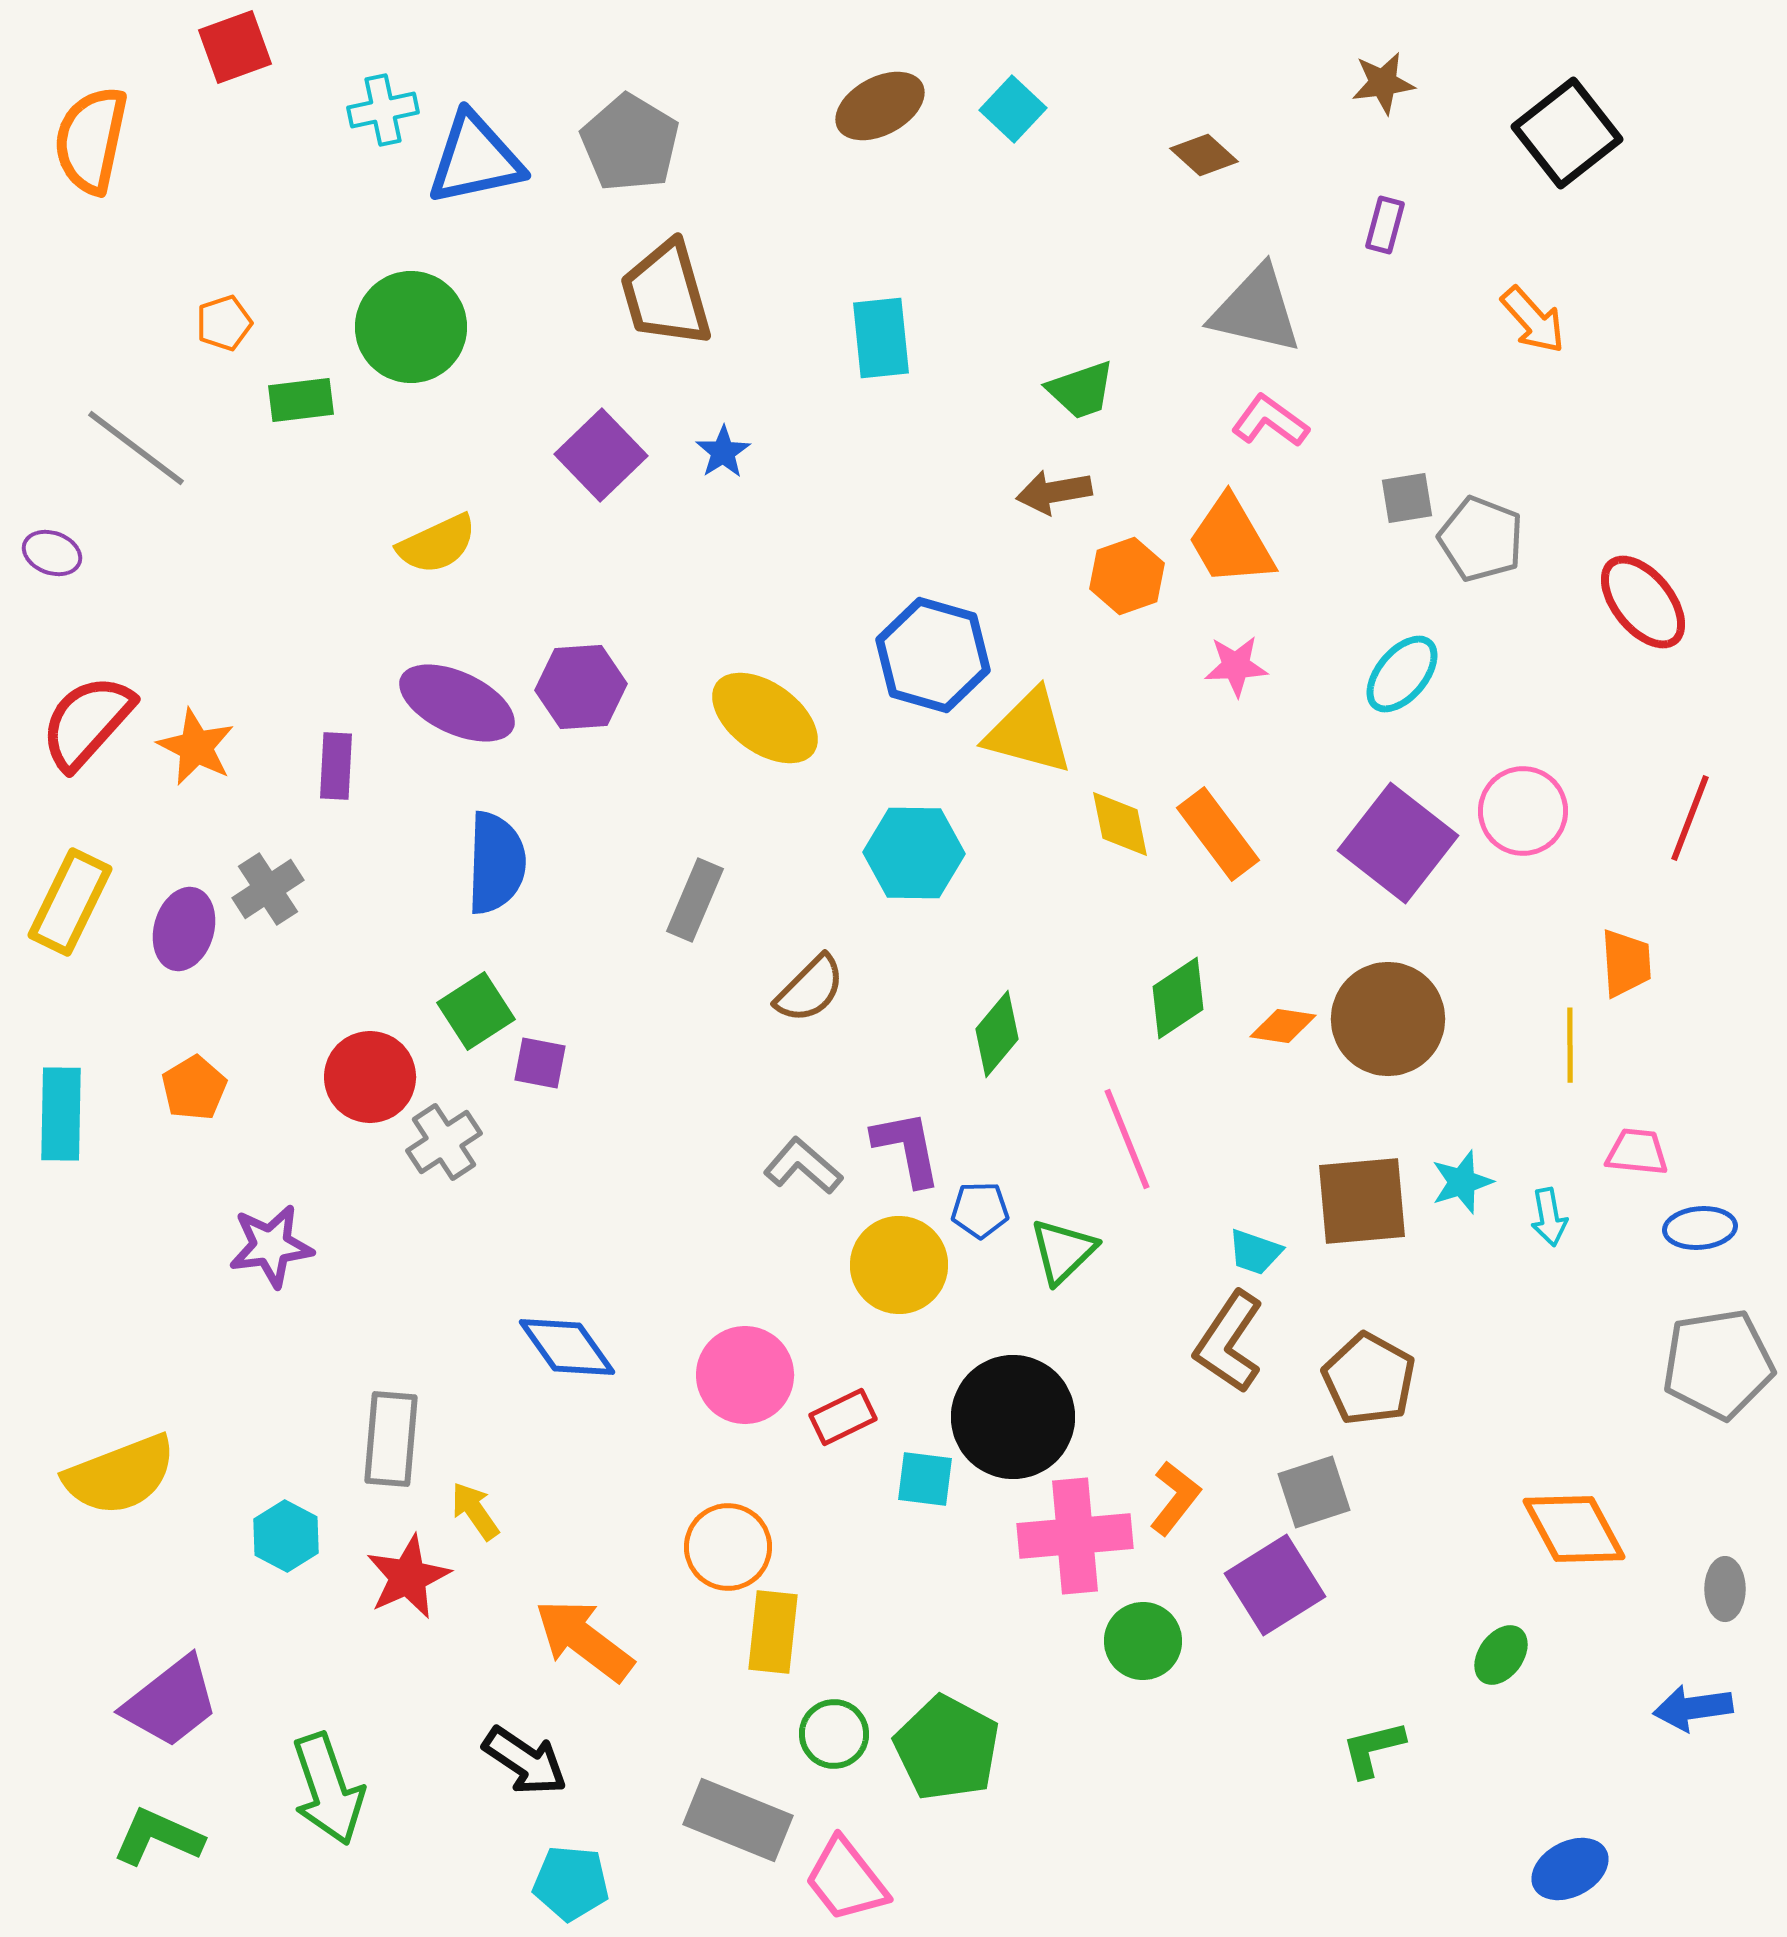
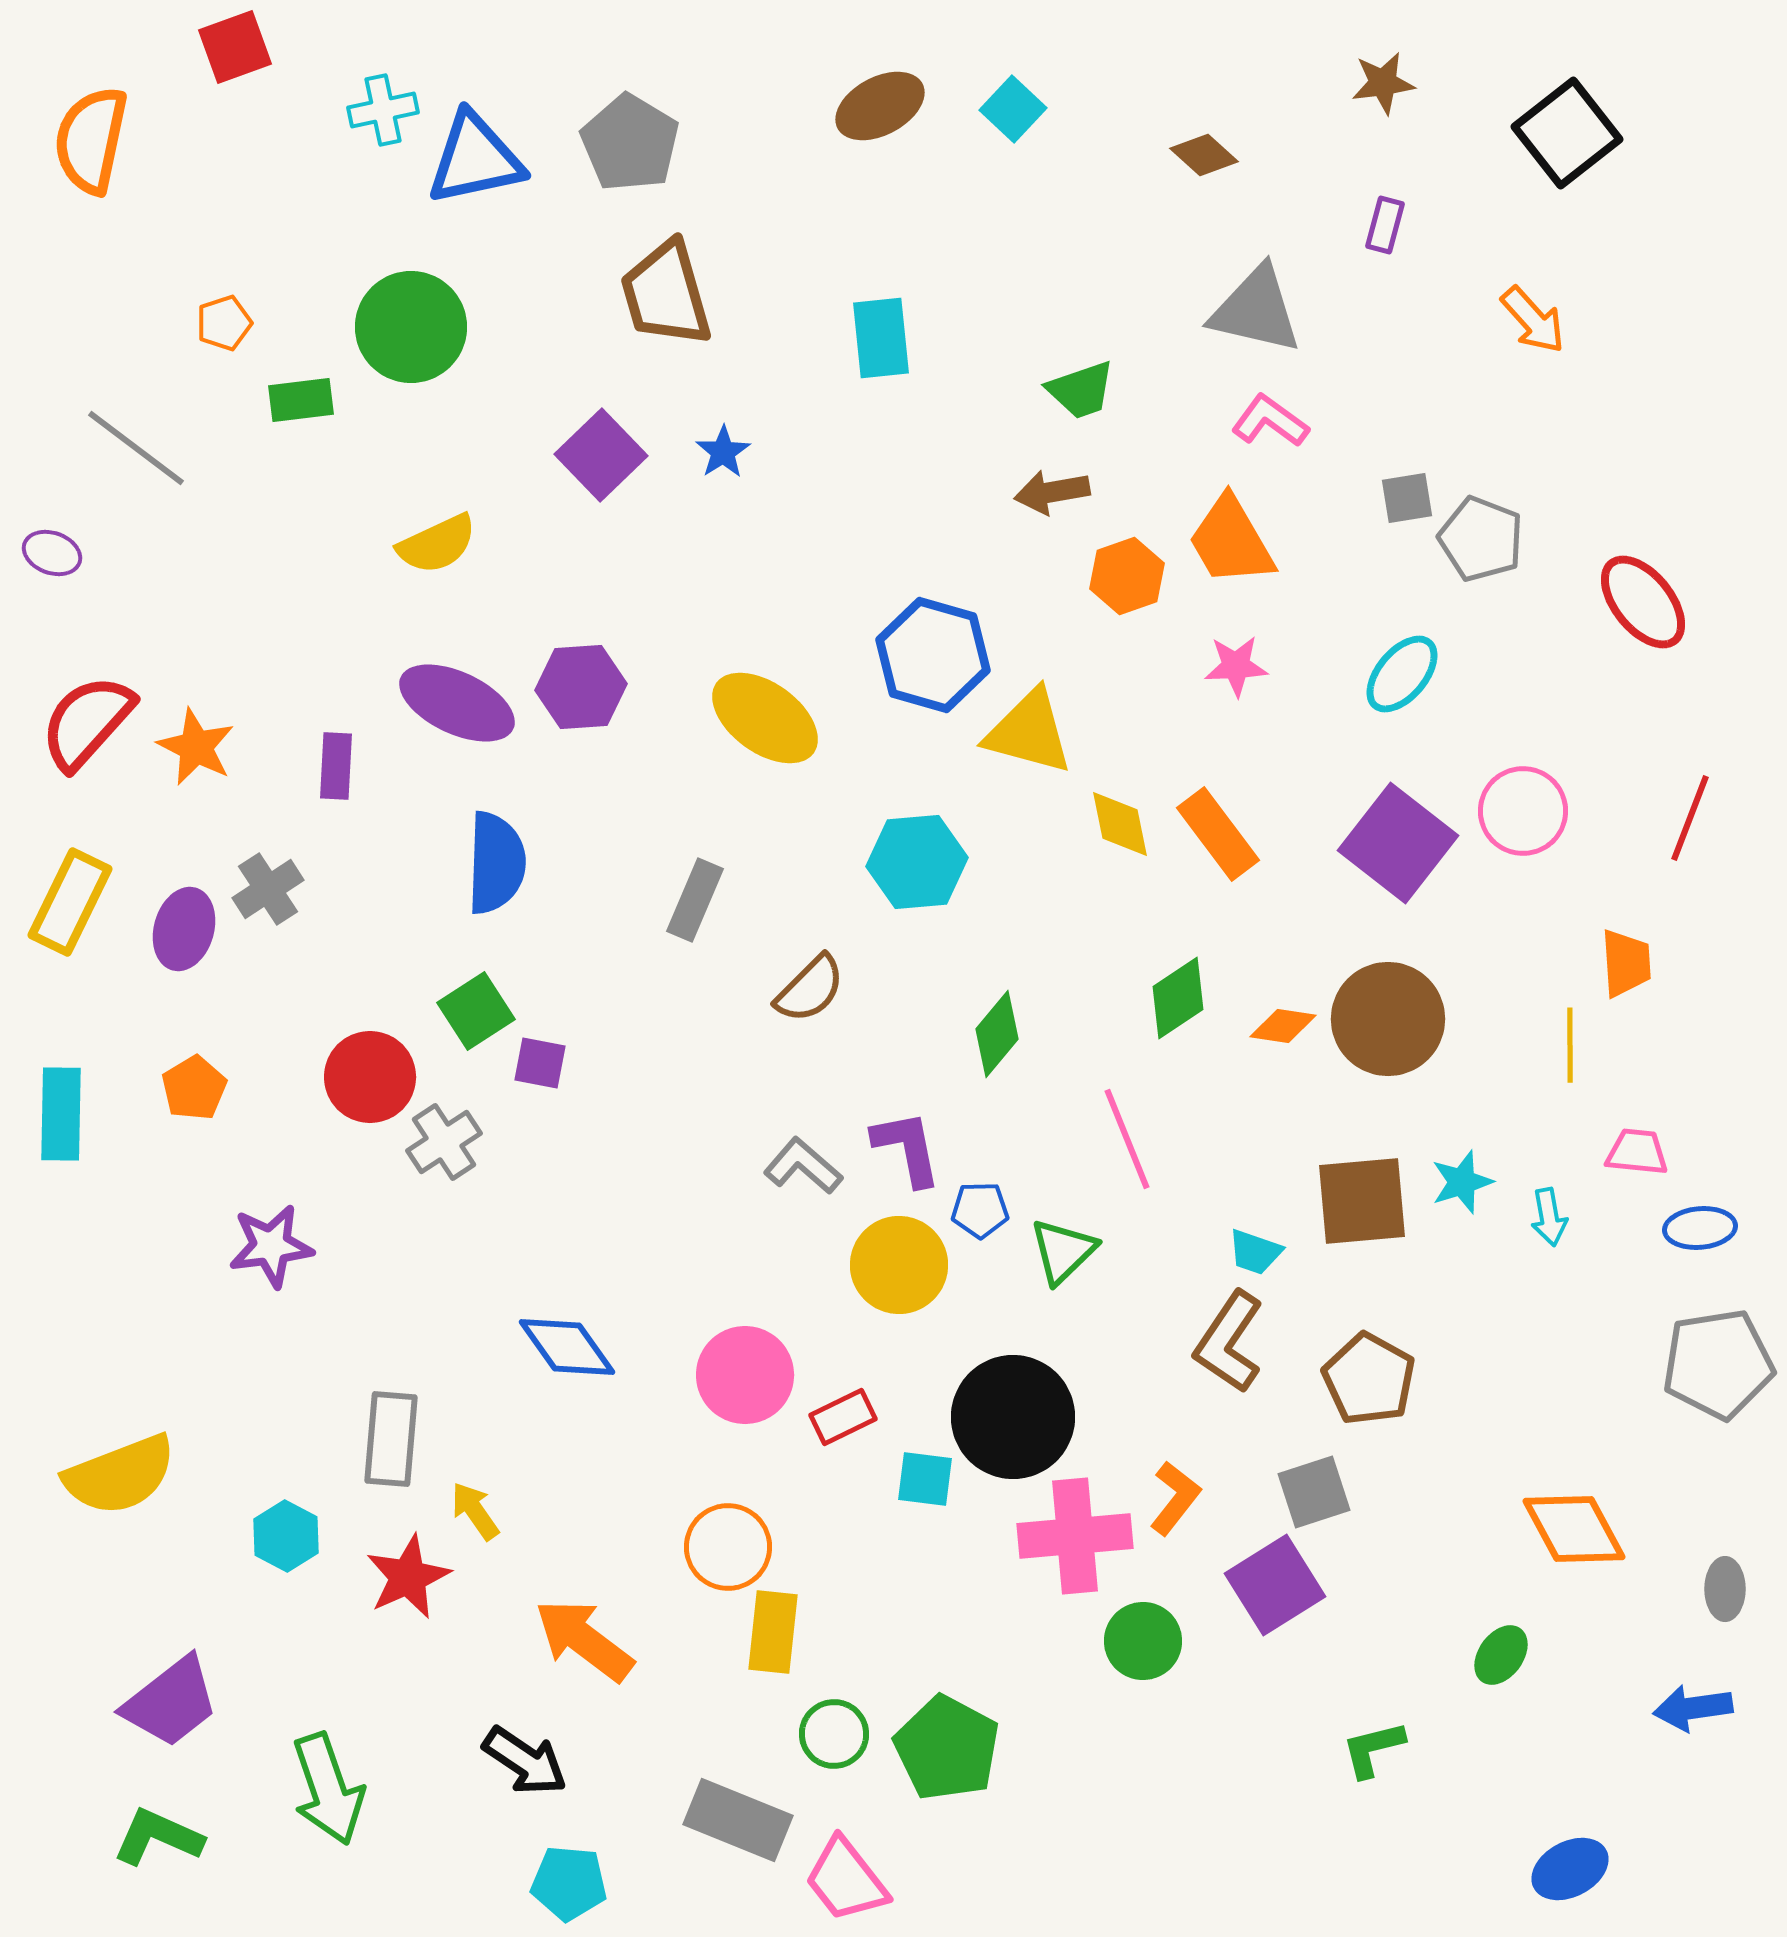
brown arrow at (1054, 492): moved 2 px left
cyan hexagon at (914, 853): moved 3 px right, 9 px down; rotated 6 degrees counterclockwise
cyan pentagon at (571, 1883): moved 2 px left
